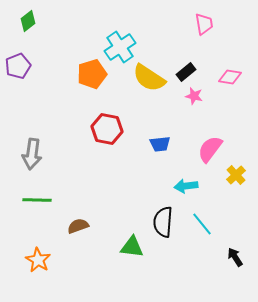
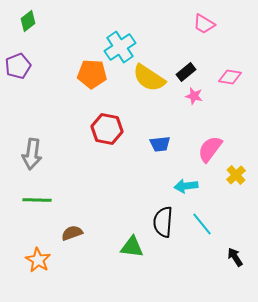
pink trapezoid: rotated 130 degrees clockwise
orange pentagon: rotated 20 degrees clockwise
brown semicircle: moved 6 px left, 7 px down
